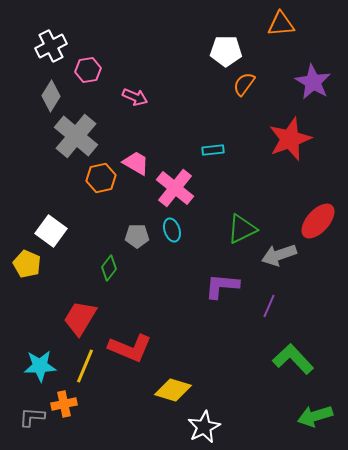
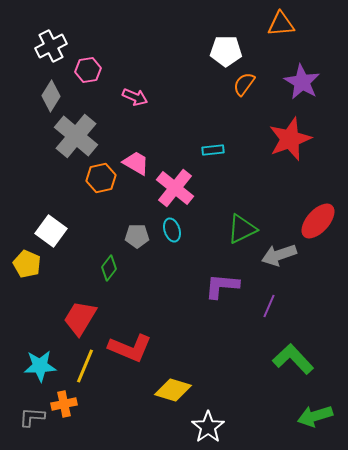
purple star: moved 11 px left
white star: moved 4 px right; rotated 8 degrees counterclockwise
